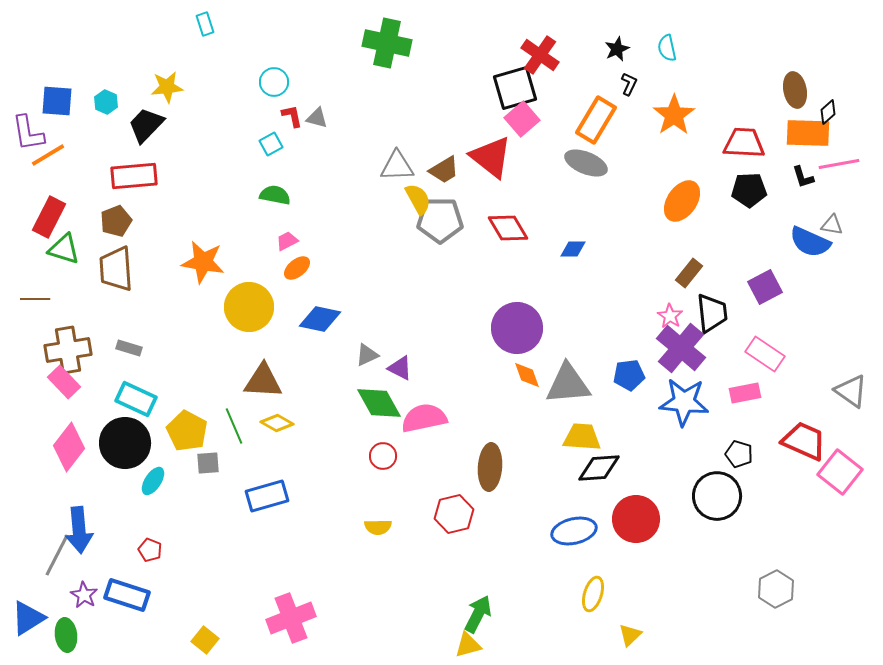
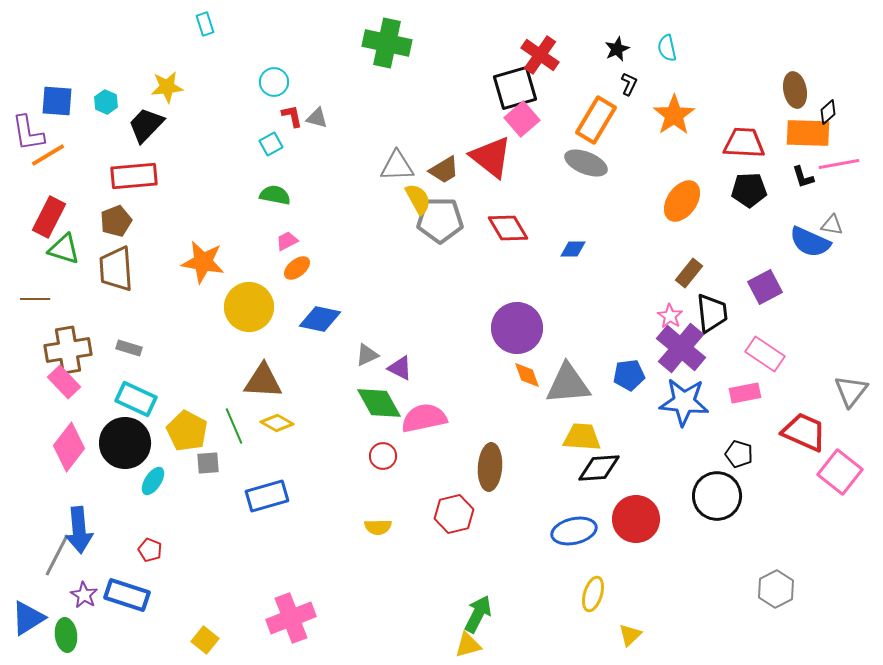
gray triangle at (851, 391): rotated 33 degrees clockwise
red trapezoid at (804, 441): moved 9 px up
